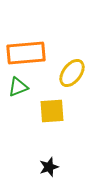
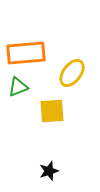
black star: moved 4 px down
